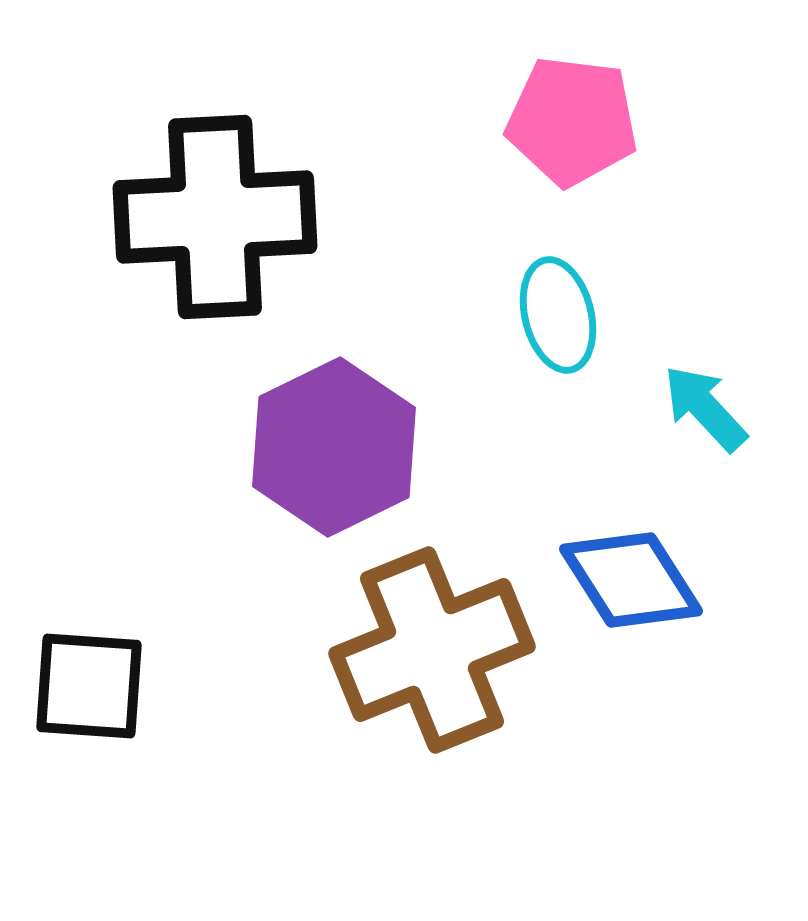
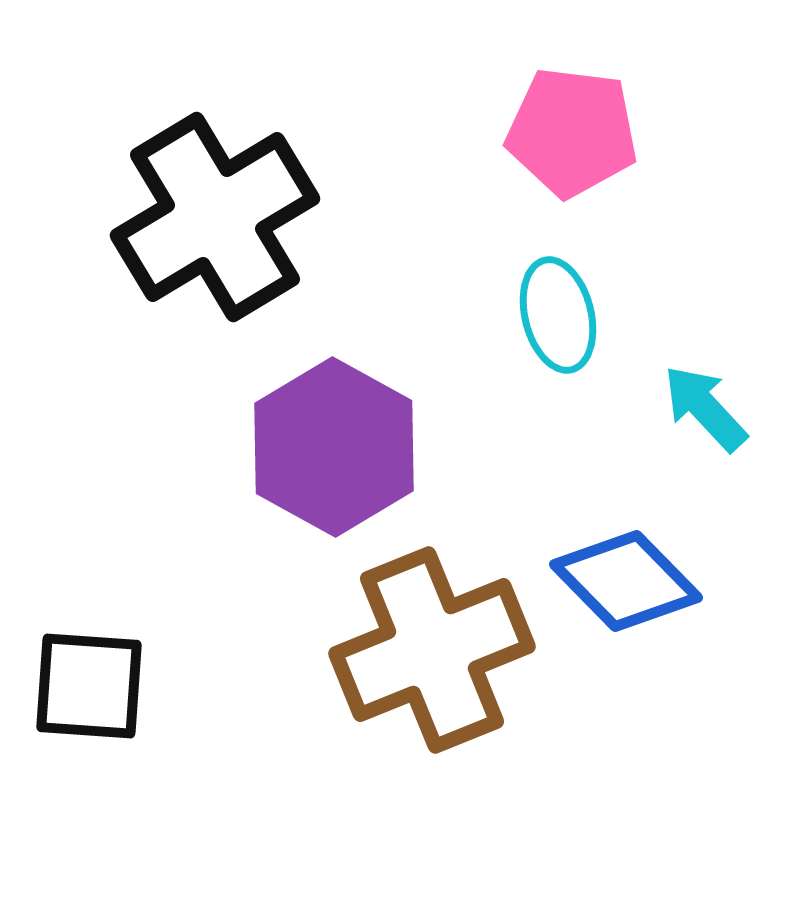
pink pentagon: moved 11 px down
black cross: rotated 28 degrees counterclockwise
purple hexagon: rotated 5 degrees counterclockwise
blue diamond: moved 5 px left, 1 px down; rotated 12 degrees counterclockwise
